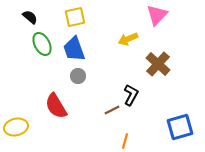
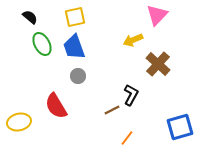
yellow arrow: moved 5 px right, 1 px down
blue trapezoid: moved 2 px up
yellow ellipse: moved 3 px right, 5 px up
orange line: moved 2 px right, 3 px up; rotated 21 degrees clockwise
